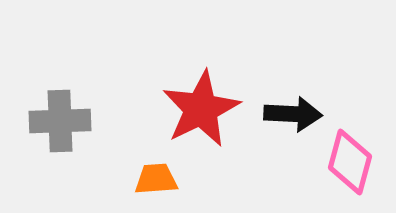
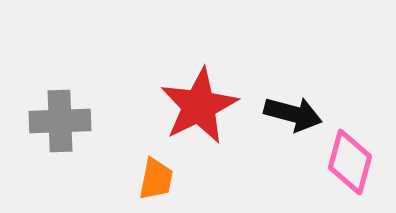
red star: moved 2 px left, 3 px up
black arrow: rotated 12 degrees clockwise
orange trapezoid: rotated 105 degrees clockwise
